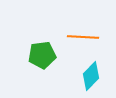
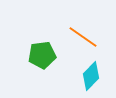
orange line: rotated 32 degrees clockwise
